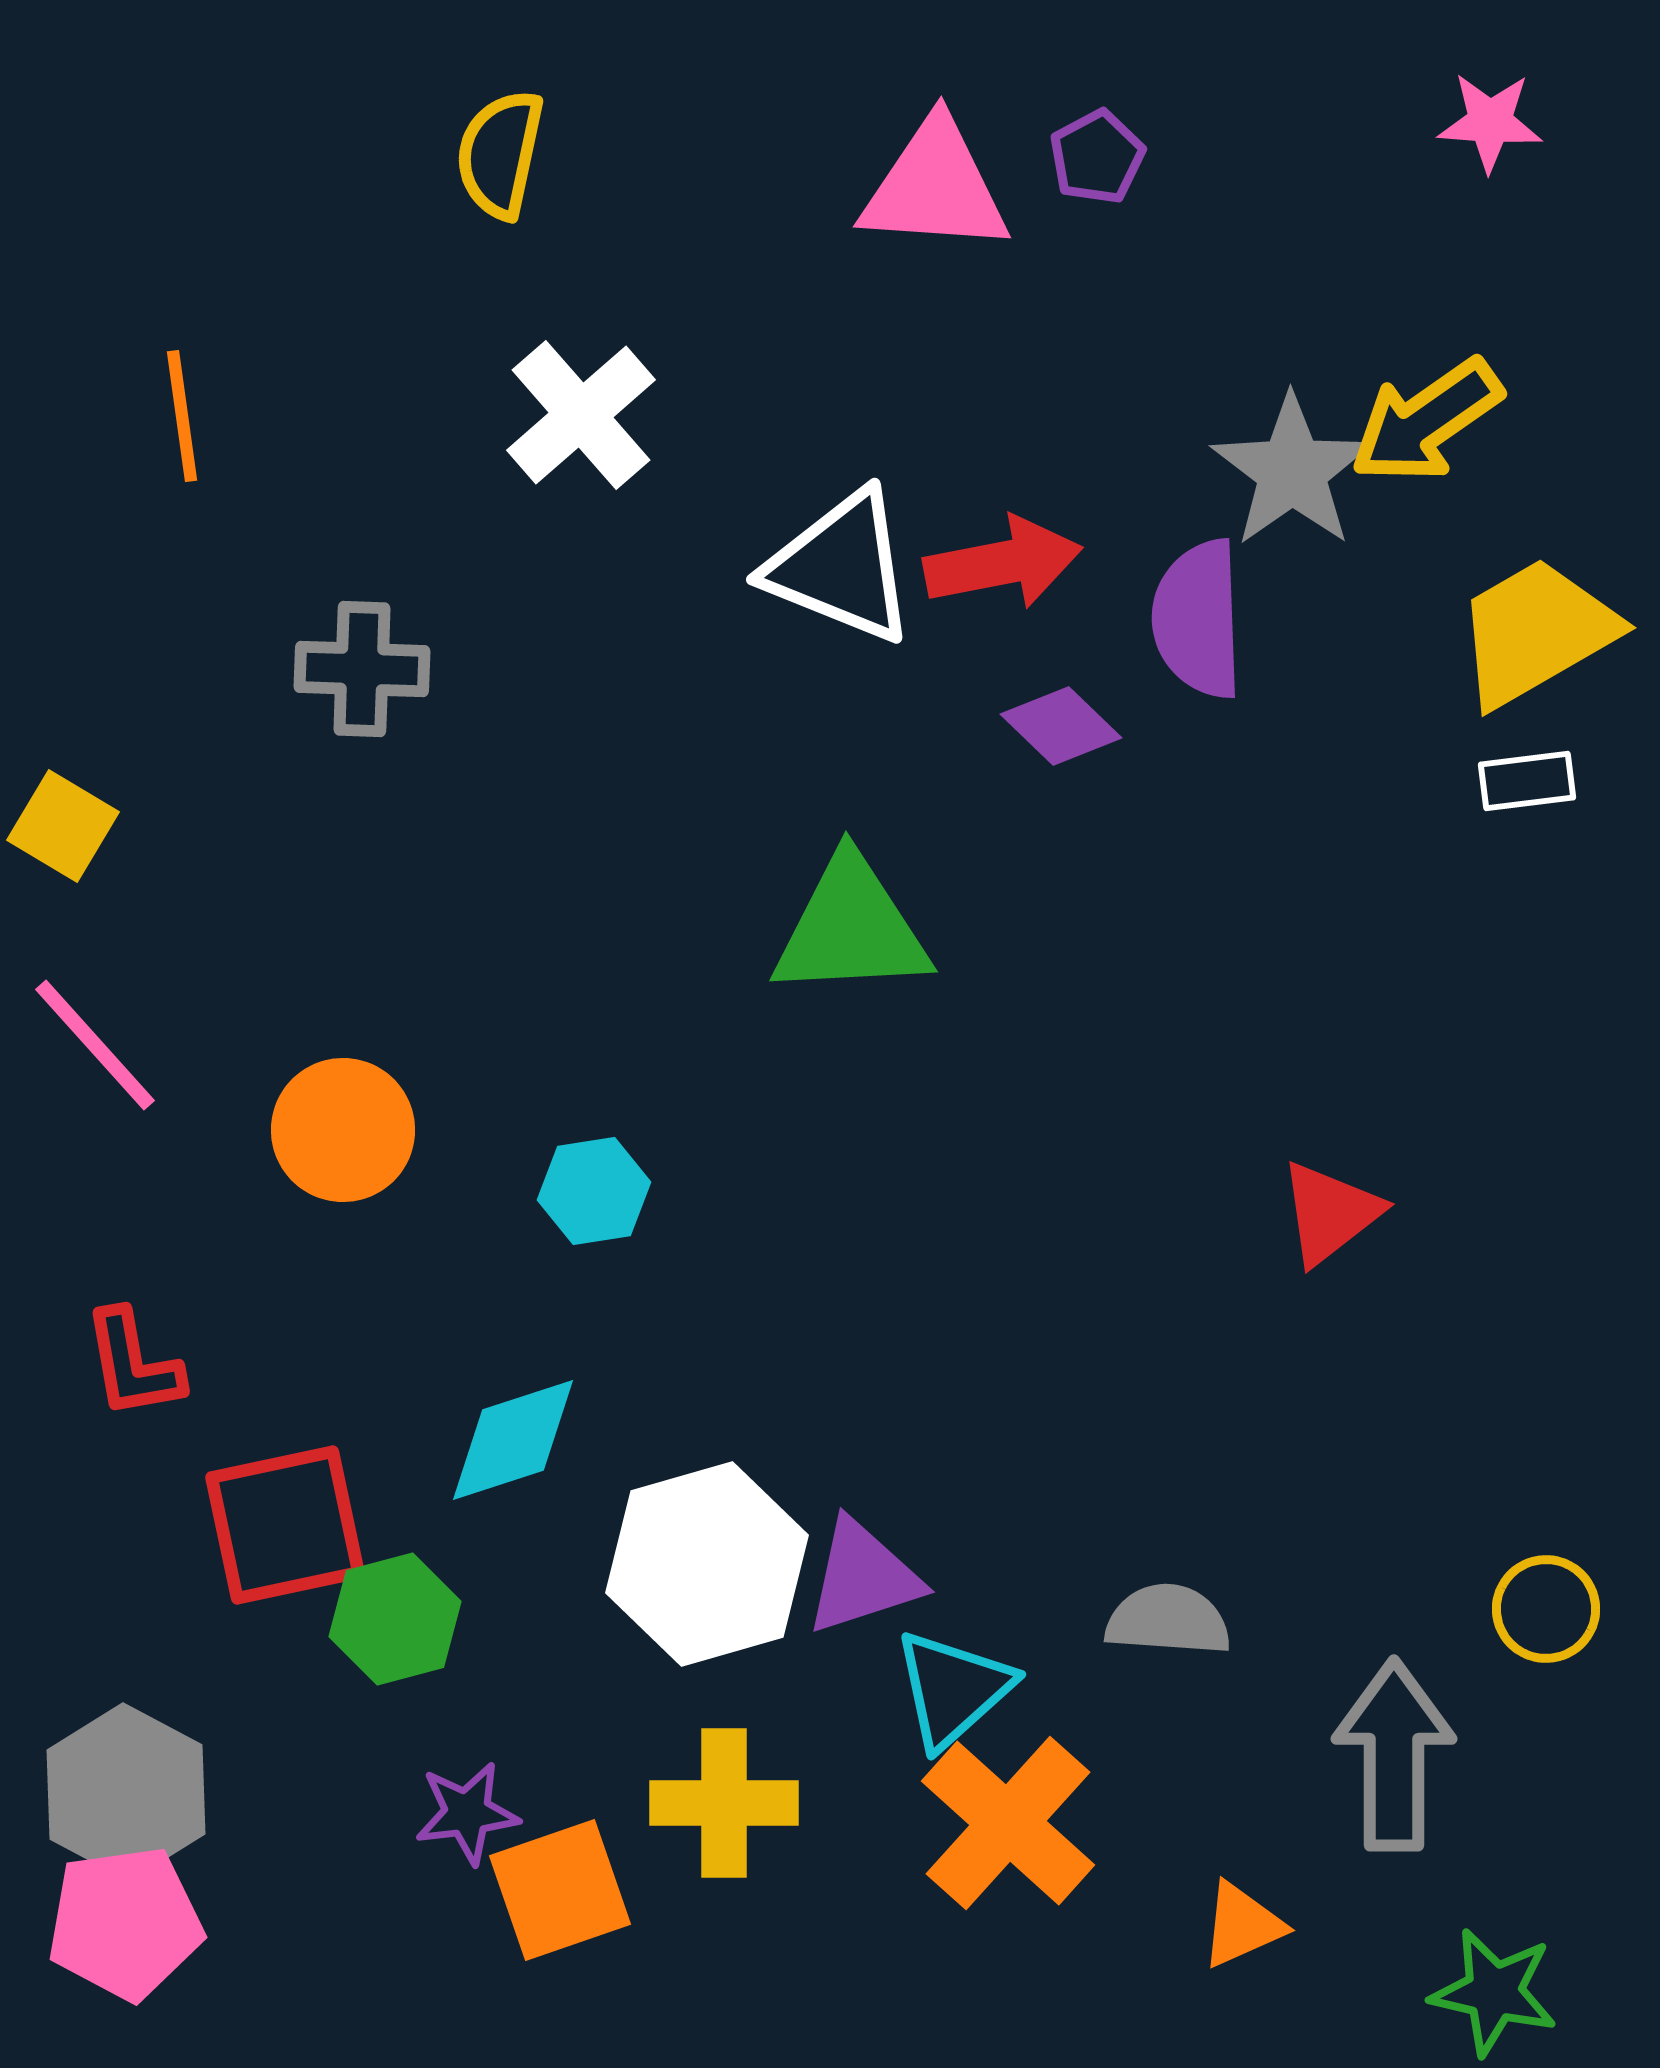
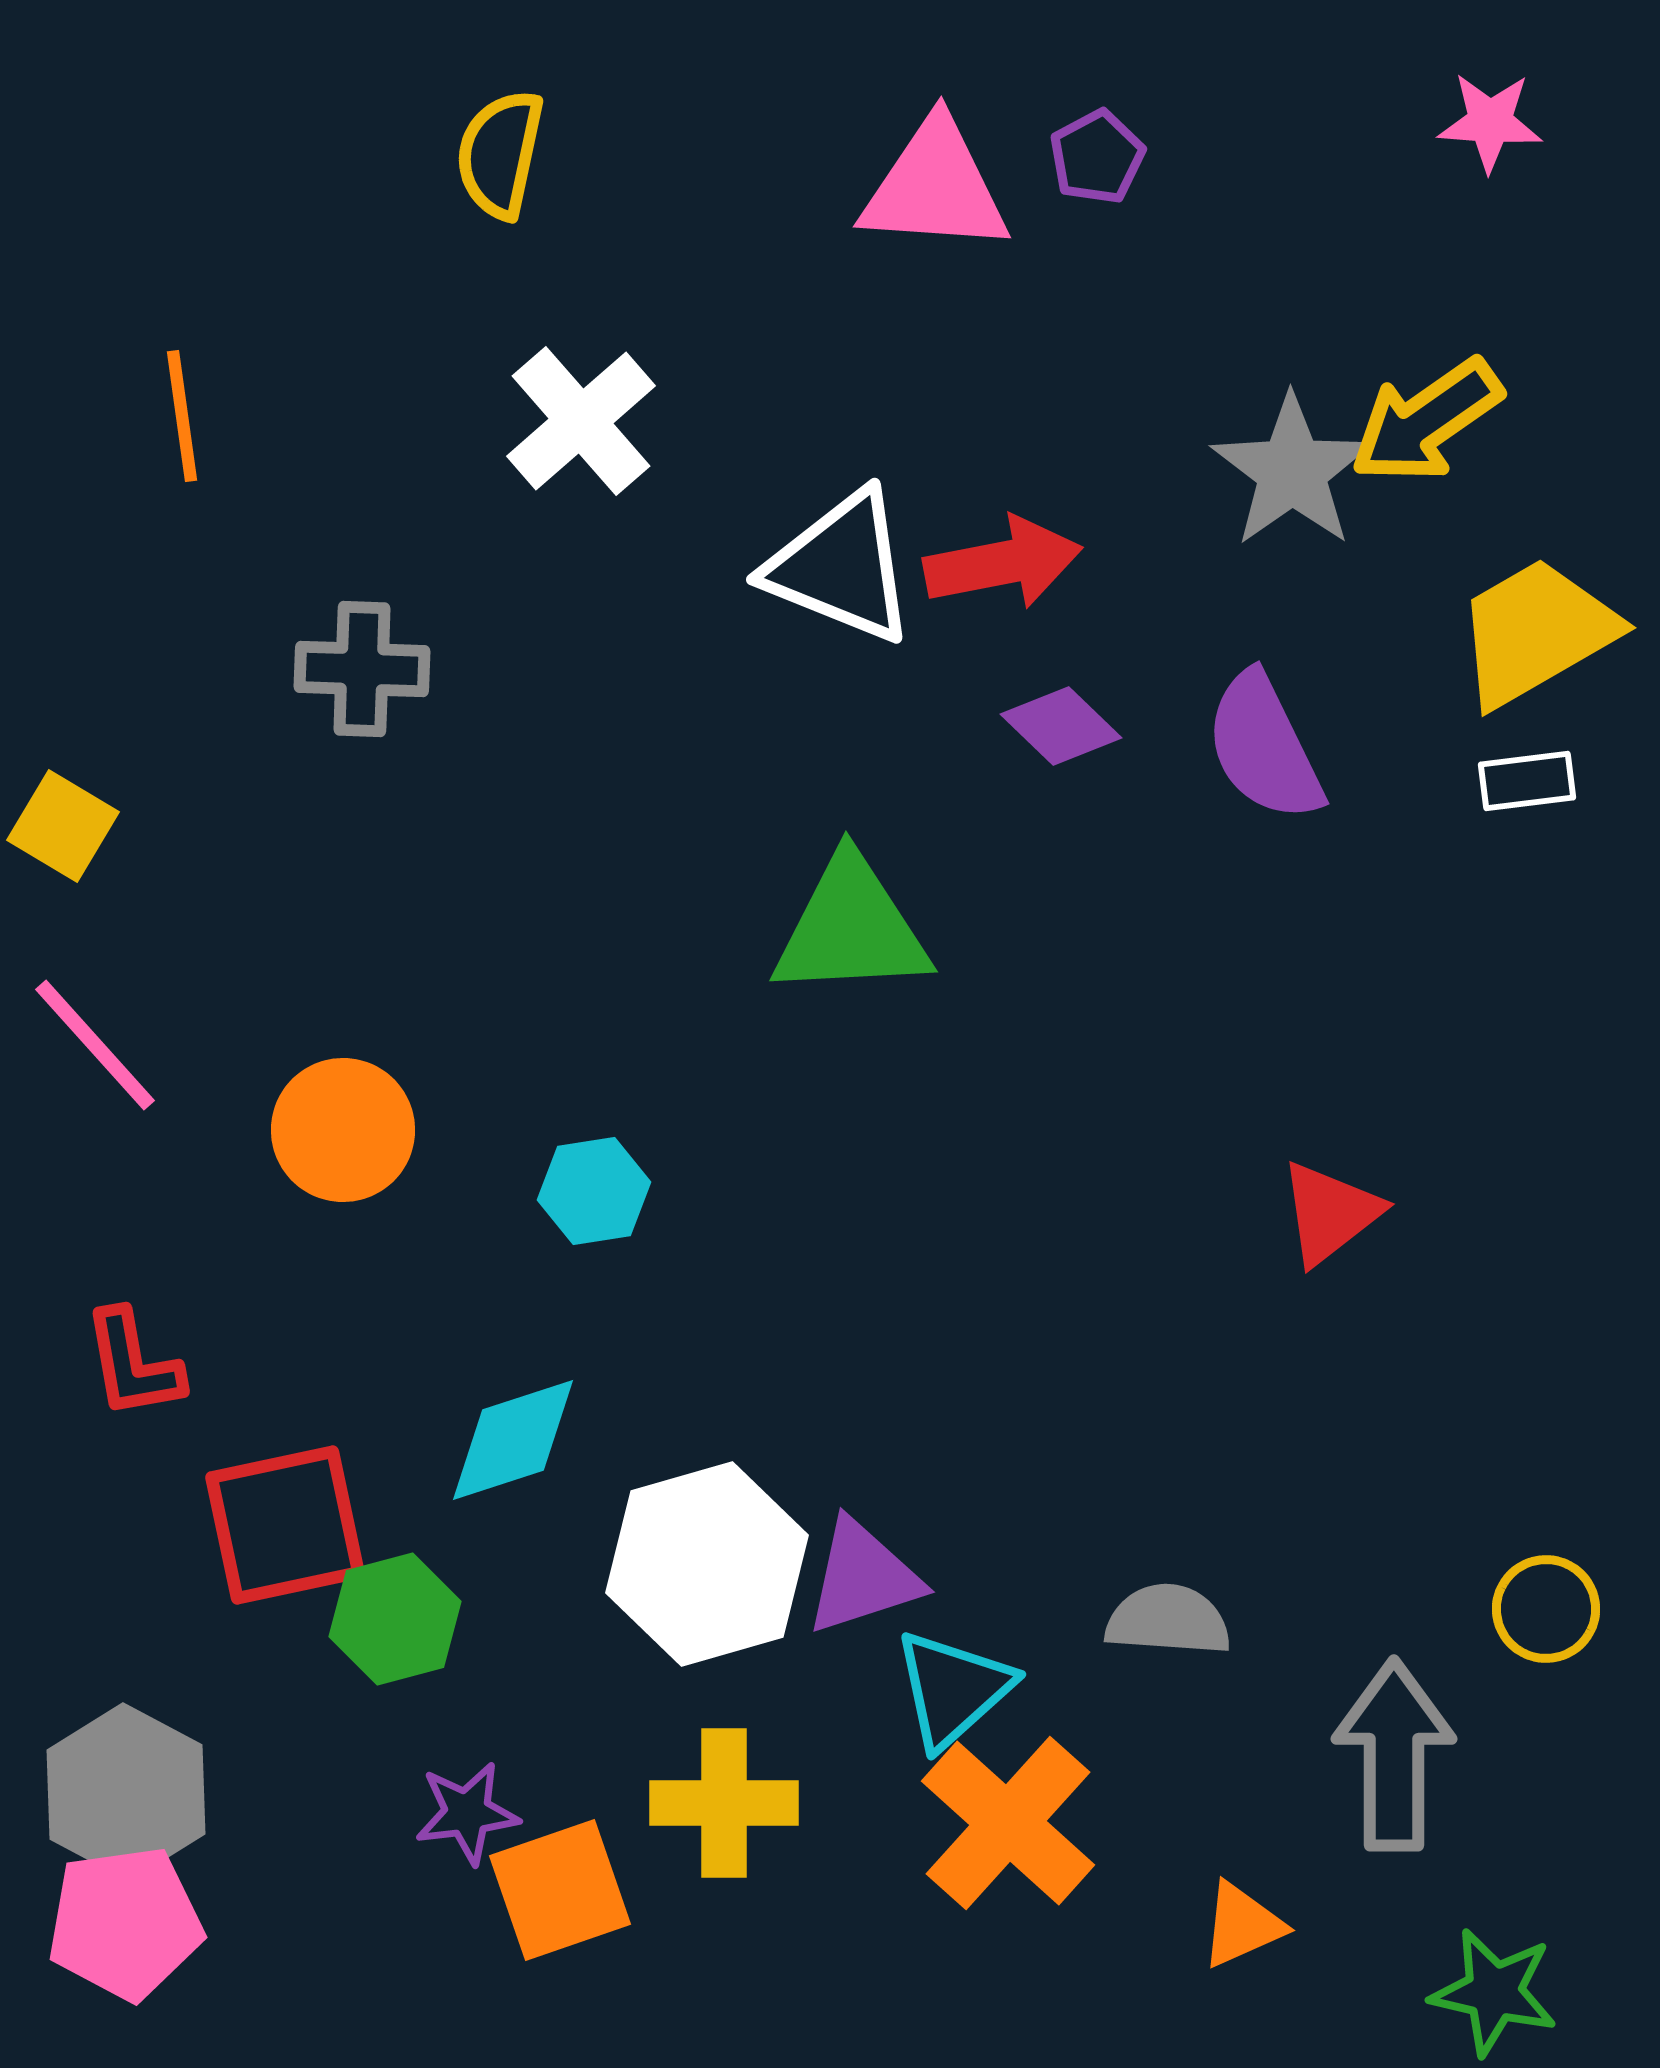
white cross: moved 6 px down
purple semicircle: moved 66 px right, 128 px down; rotated 24 degrees counterclockwise
